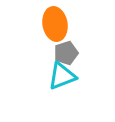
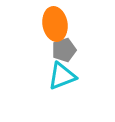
gray pentagon: moved 2 px left, 3 px up
